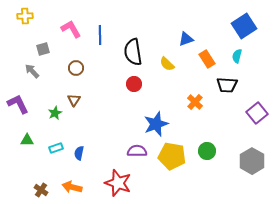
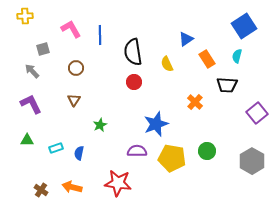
blue triangle: rotated 14 degrees counterclockwise
yellow semicircle: rotated 21 degrees clockwise
red circle: moved 2 px up
purple L-shape: moved 13 px right
green star: moved 45 px right, 12 px down
yellow pentagon: moved 2 px down
red star: rotated 12 degrees counterclockwise
